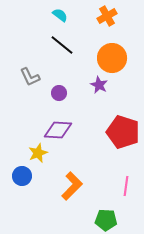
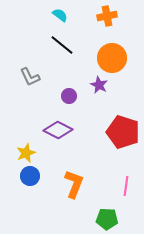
orange cross: rotated 18 degrees clockwise
purple circle: moved 10 px right, 3 px down
purple diamond: rotated 24 degrees clockwise
yellow star: moved 12 px left
blue circle: moved 8 px right
orange L-shape: moved 2 px right, 2 px up; rotated 24 degrees counterclockwise
green pentagon: moved 1 px right, 1 px up
